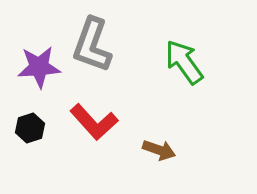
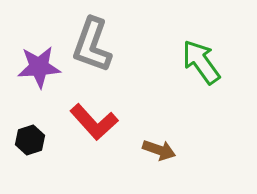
green arrow: moved 17 px right
black hexagon: moved 12 px down
